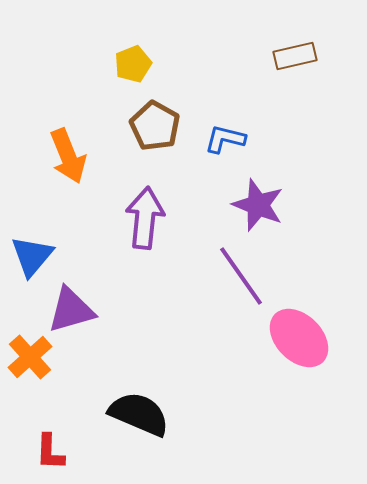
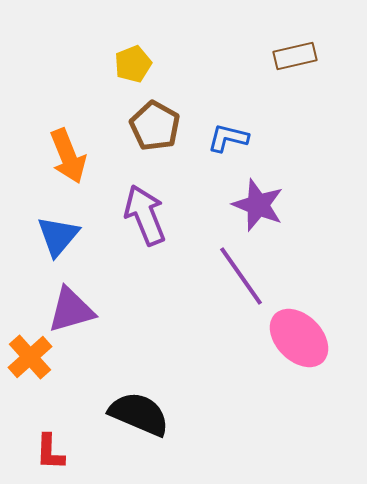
blue L-shape: moved 3 px right, 1 px up
purple arrow: moved 3 px up; rotated 28 degrees counterclockwise
blue triangle: moved 26 px right, 20 px up
